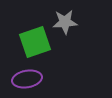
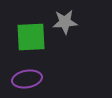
green square: moved 4 px left, 5 px up; rotated 16 degrees clockwise
